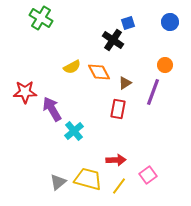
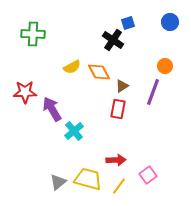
green cross: moved 8 px left, 16 px down; rotated 30 degrees counterclockwise
orange circle: moved 1 px down
brown triangle: moved 3 px left, 3 px down
